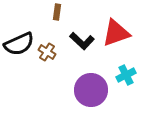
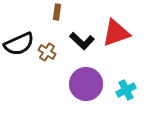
cyan cross: moved 15 px down
purple circle: moved 5 px left, 6 px up
